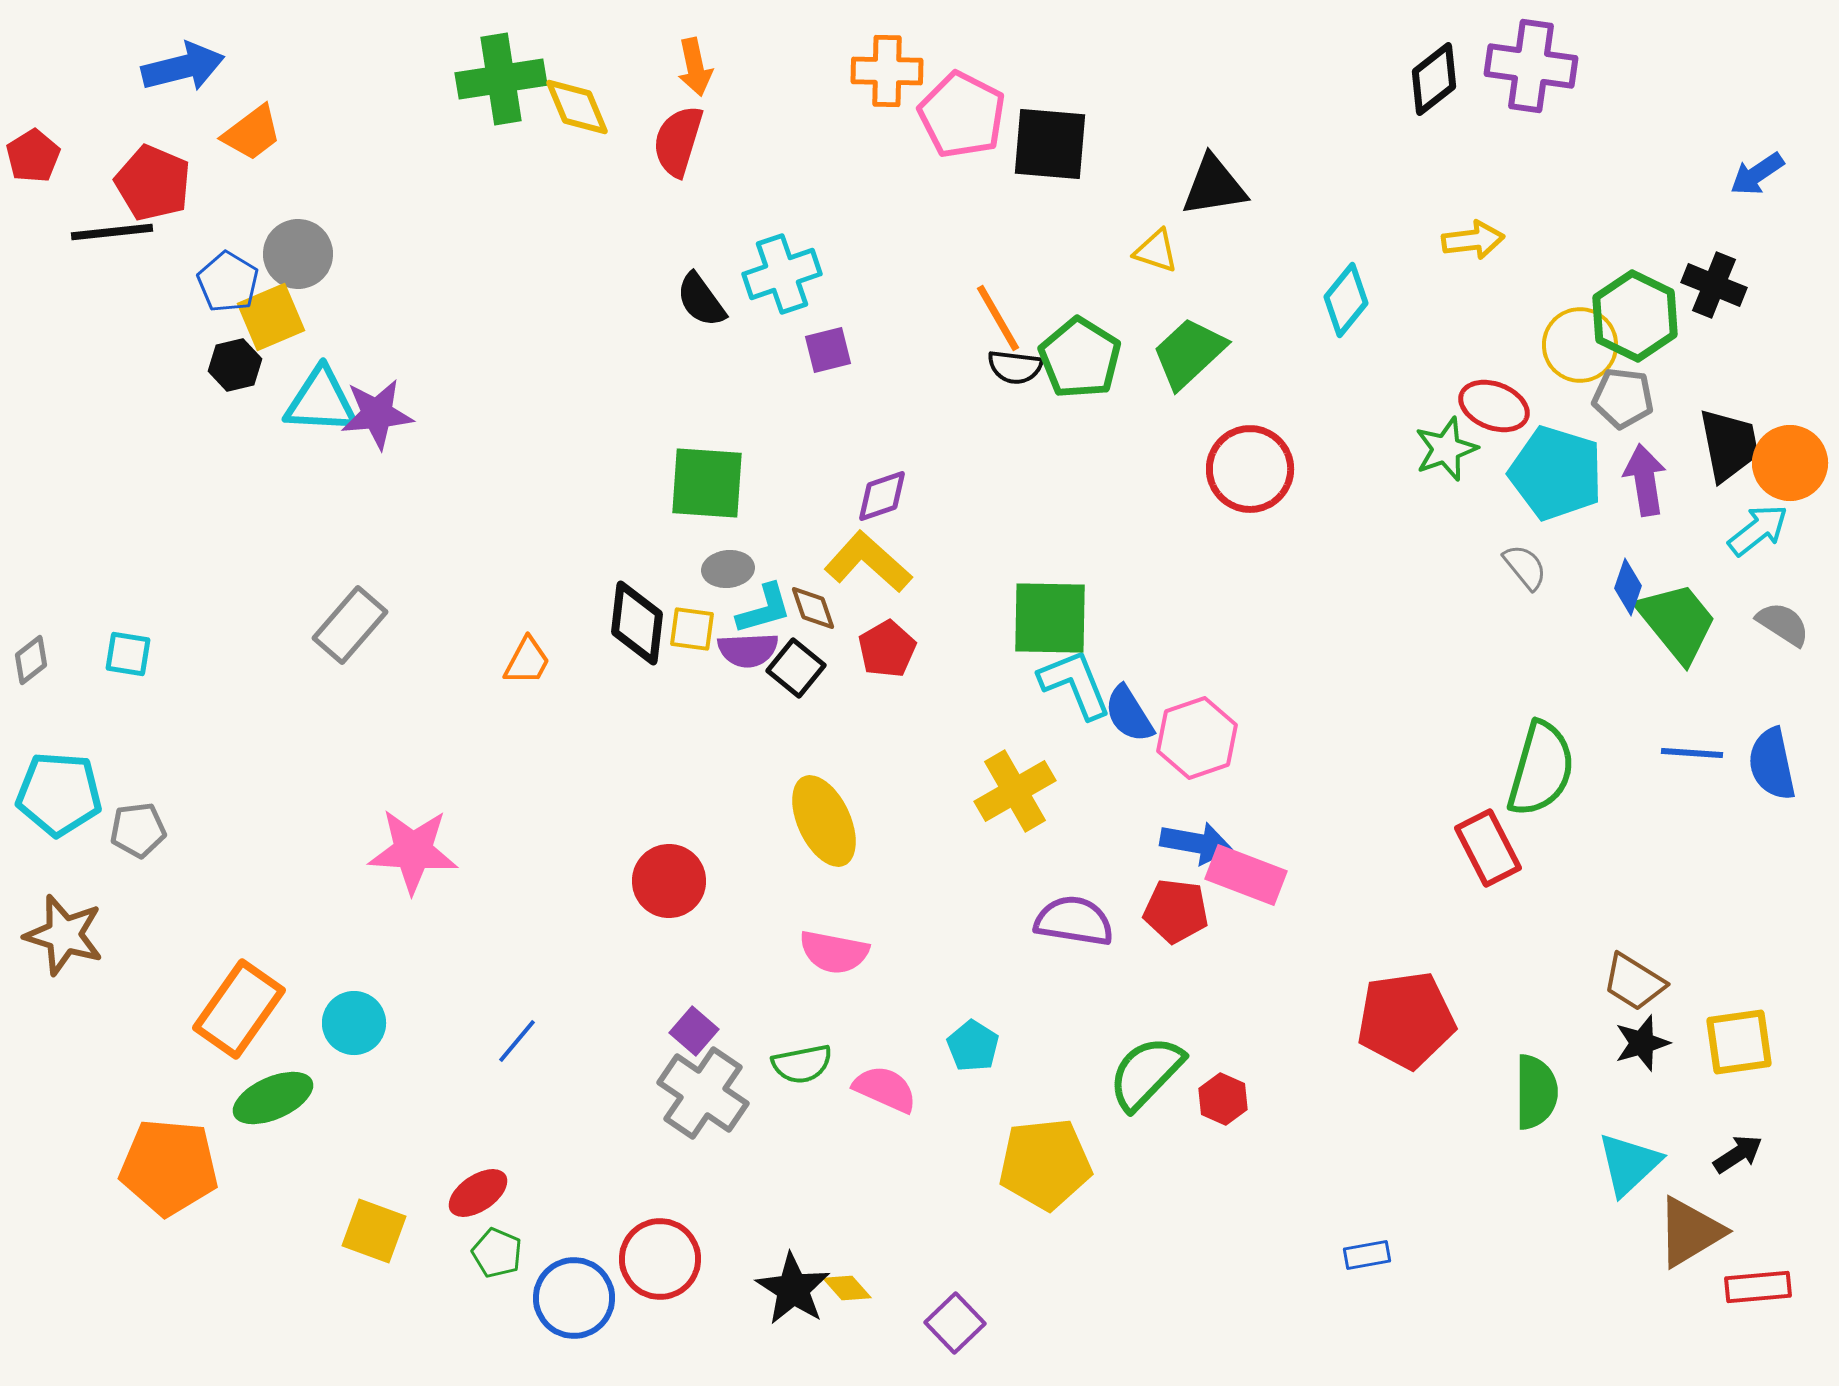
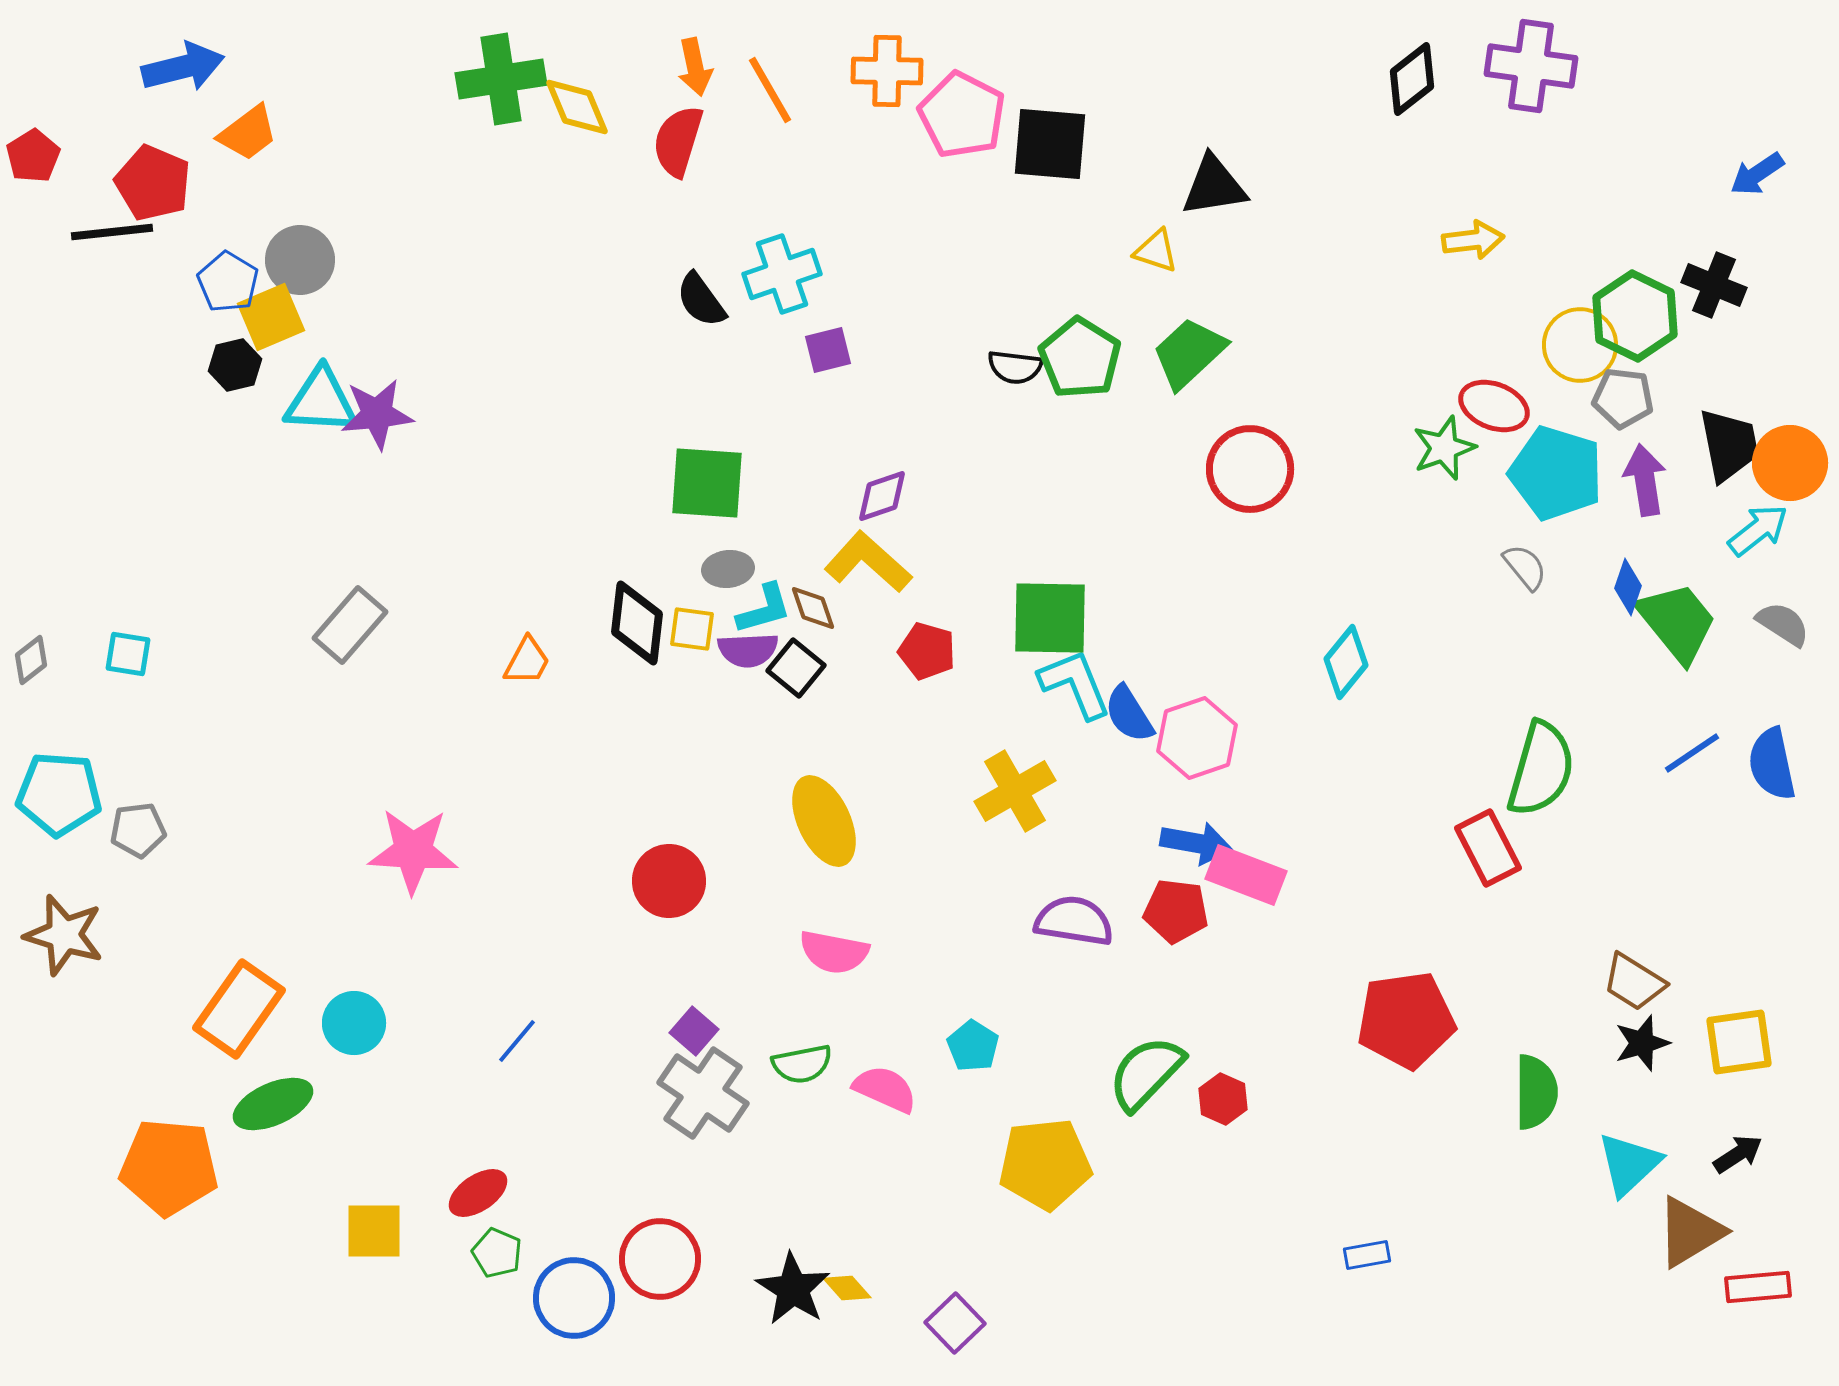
black diamond at (1434, 79): moved 22 px left
orange trapezoid at (252, 133): moved 4 px left
gray circle at (298, 254): moved 2 px right, 6 px down
cyan diamond at (1346, 300): moved 362 px down
orange line at (998, 318): moved 228 px left, 228 px up
green star at (1446, 449): moved 2 px left, 1 px up
red pentagon at (887, 649): moved 40 px right, 2 px down; rotated 26 degrees counterclockwise
blue line at (1692, 753): rotated 38 degrees counterclockwise
green ellipse at (273, 1098): moved 6 px down
yellow square at (374, 1231): rotated 20 degrees counterclockwise
